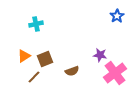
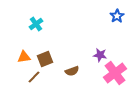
cyan cross: rotated 24 degrees counterclockwise
orange triangle: moved 1 px down; rotated 24 degrees clockwise
